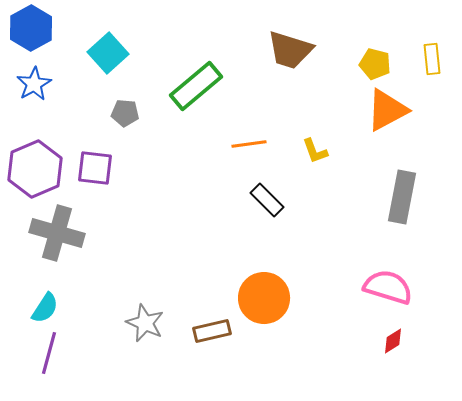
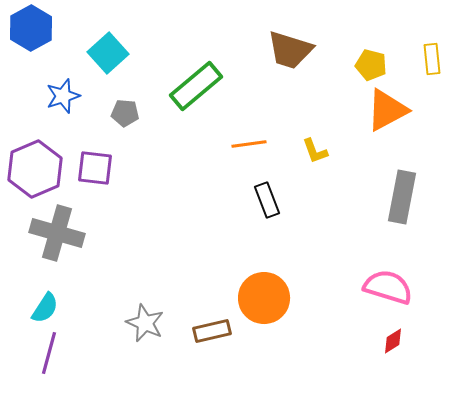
yellow pentagon: moved 4 px left, 1 px down
blue star: moved 29 px right, 12 px down; rotated 12 degrees clockwise
black rectangle: rotated 24 degrees clockwise
